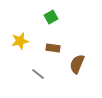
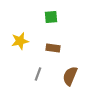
green square: rotated 24 degrees clockwise
brown semicircle: moved 7 px left, 12 px down
gray line: rotated 72 degrees clockwise
